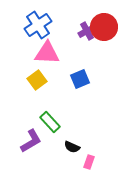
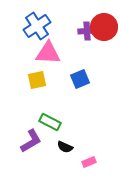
blue cross: moved 1 px left, 1 px down
purple cross: rotated 24 degrees clockwise
pink triangle: moved 1 px right
yellow square: rotated 24 degrees clockwise
green rectangle: rotated 20 degrees counterclockwise
black semicircle: moved 7 px left
pink rectangle: rotated 48 degrees clockwise
